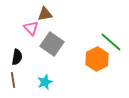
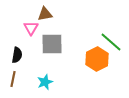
pink triangle: rotated 14 degrees clockwise
gray square: rotated 35 degrees counterclockwise
black semicircle: moved 2 px up
brown line: moved 1 px up; rotated 21 degrees clockwise
